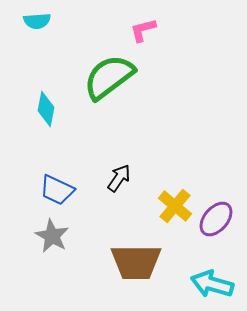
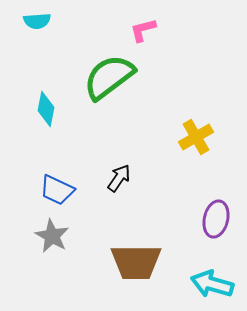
yellow cross: moved 21 px right, 69 px up; rotated 20 degrees clockwise
purple ellipse: rotated 27 degrees counterclockwise
